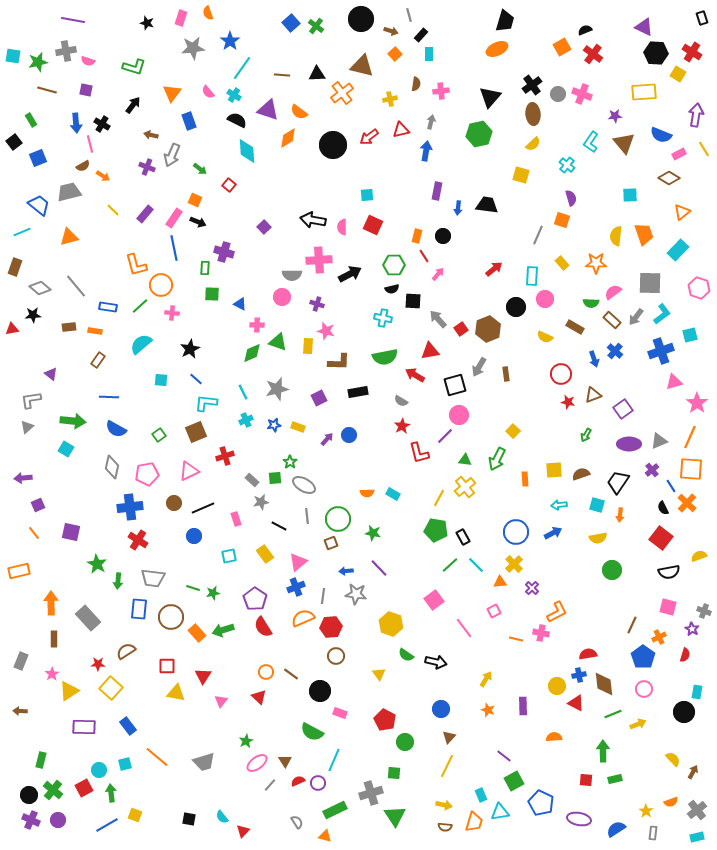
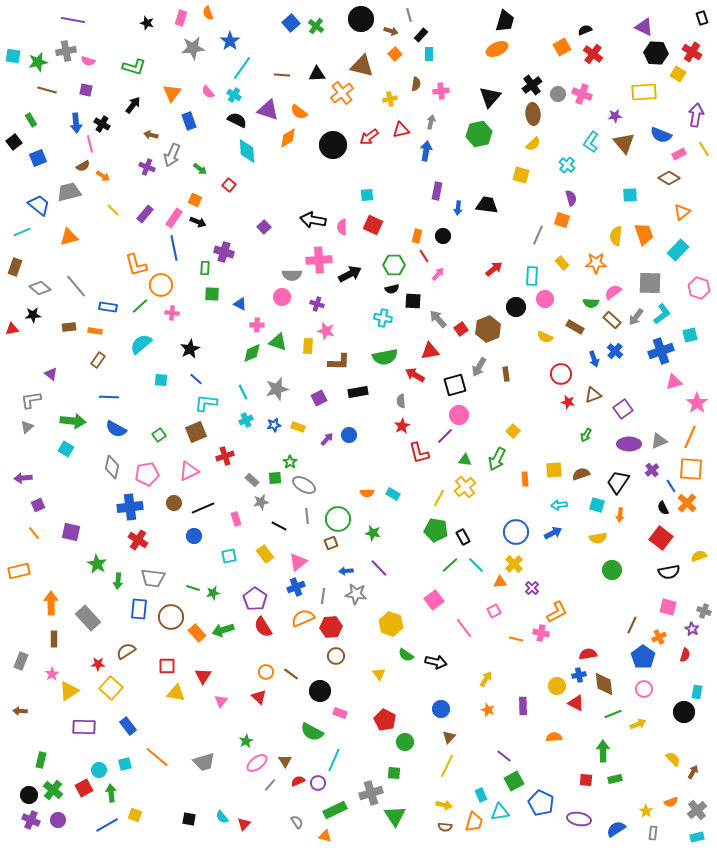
gray semicircle at (401, 401): rotated 56 degrees clockwise
red triangle at (243, 831): moved 1 px right, 7 px up
